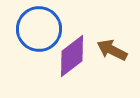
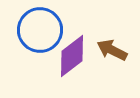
blue circle: moved 1 px right, 1 px down
